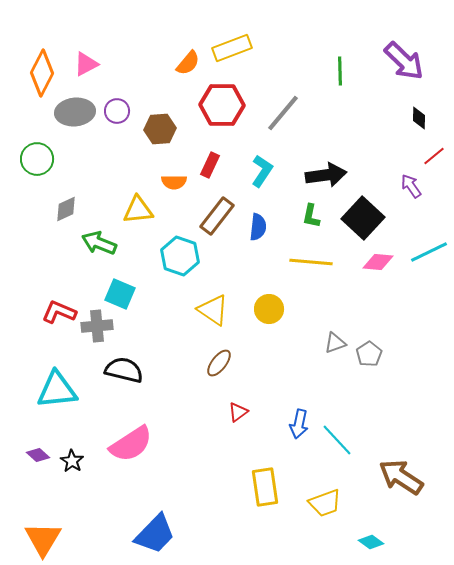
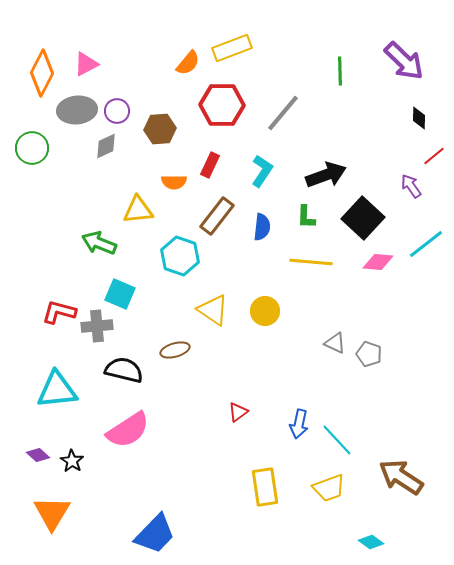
gray ellipse at (75, 112): moved 2 px right, 2 px up
green circle at (37, 159): moved 5 px left, 11 px up
black arrow at (326, 175): rotated 12 degrees counterclockwise
gray diamond at (66, 209): moved 40 px right, 63 px up
green L-shape at (311, 216): moved 5 px left, 1 px down; rotated 10 degrees counterclockwise
blue semicircle at (258, 227): moved 4 px right
cyan line at (429, 252): moved 3 px left, 8 px up; rotated 12 degrees counterclockwise
yellow circle at (269, 309): moved 4 px left, 2 px down
red L-shape at (59, 312): rotated 8 degrees counterclockwise
gray triangle at (335, 343): rotated 45 degrees clockwise
gray pentagon at (369, 354): rotated 20 degrees counterclockwise
brown ellipse at (219, 363): moved 44 px left, 13 px up; rotated 36 degrees clockwise
pink semicircle at (131, 444): moved 3 px left, 14 px up
yellow trapezoid at (325, 503): moved 4 px right, 15 px up
orange triangle at (43, 539): moved 9 px right, 26 px up
